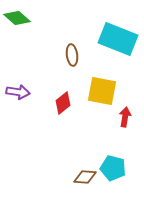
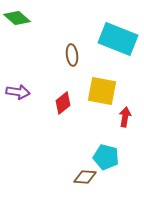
cyan pentagon: moved 7 px left, 11 px up
